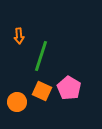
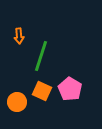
pink pentagon: moved 1 px right, 1 px down
